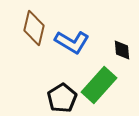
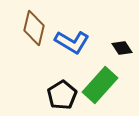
black diamond: moved 2 px up; rotated 30 degrees counterclockwise
green rectangle: moved 1 px right
black pentagon: moved 3 px up
